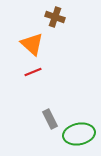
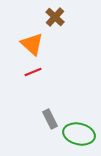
brown cross: rotated 24 degrees clockwise
green ellipse: rotated 24 degrees clockwise
